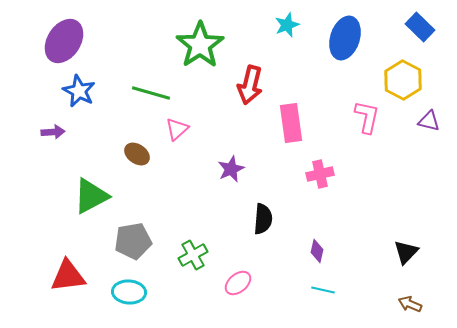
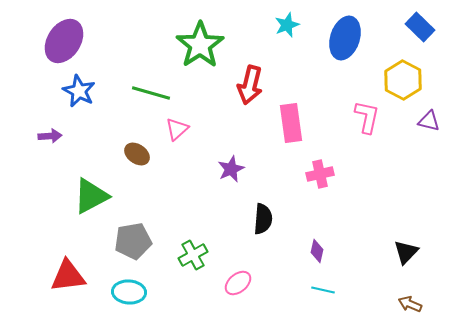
purple arrow: moved 3 px left, 4 px down
